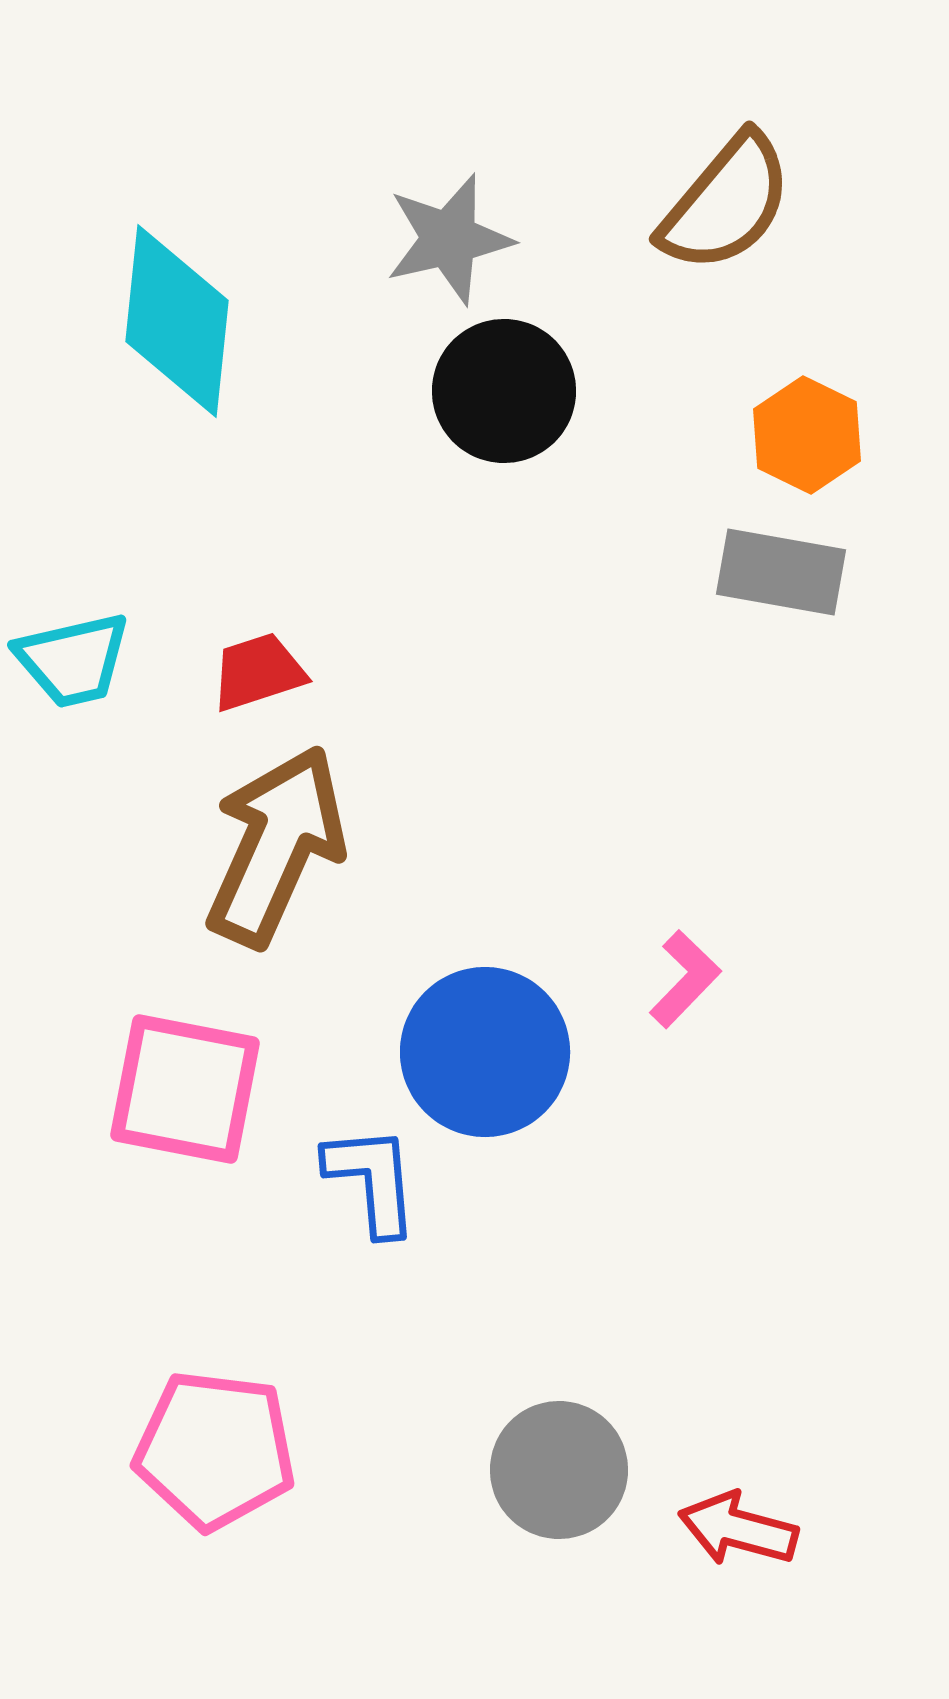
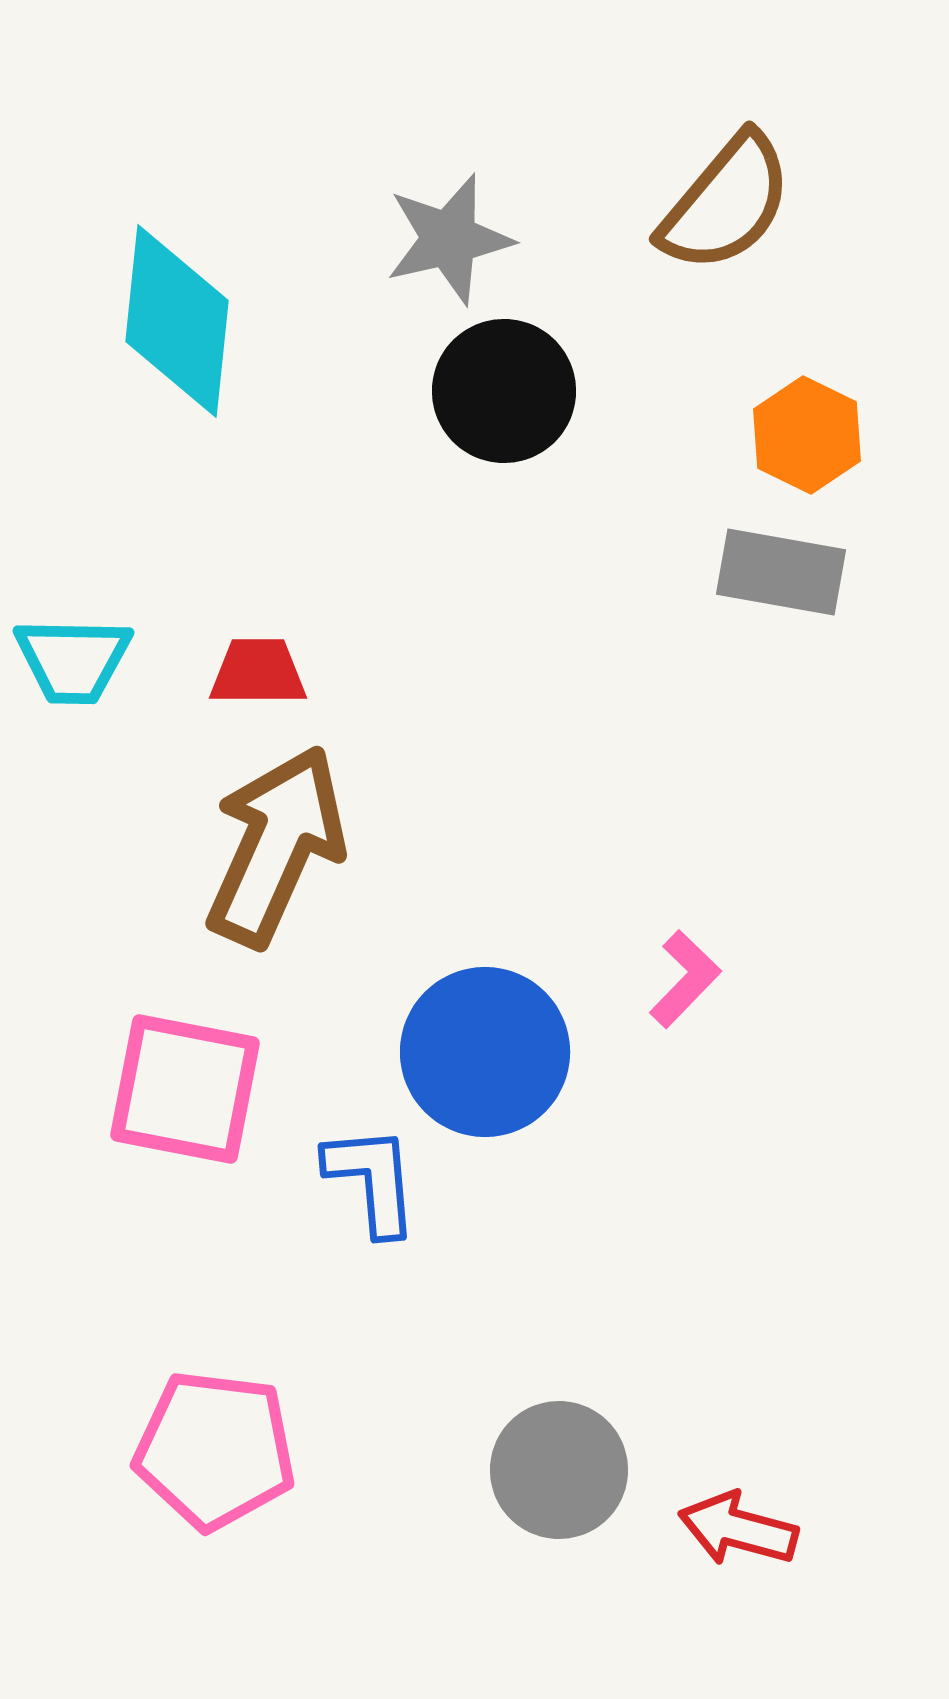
cyan trapezoid: rotated 14 degrees clockwise
red trapezoid: rotated 18 degrees clockwise
